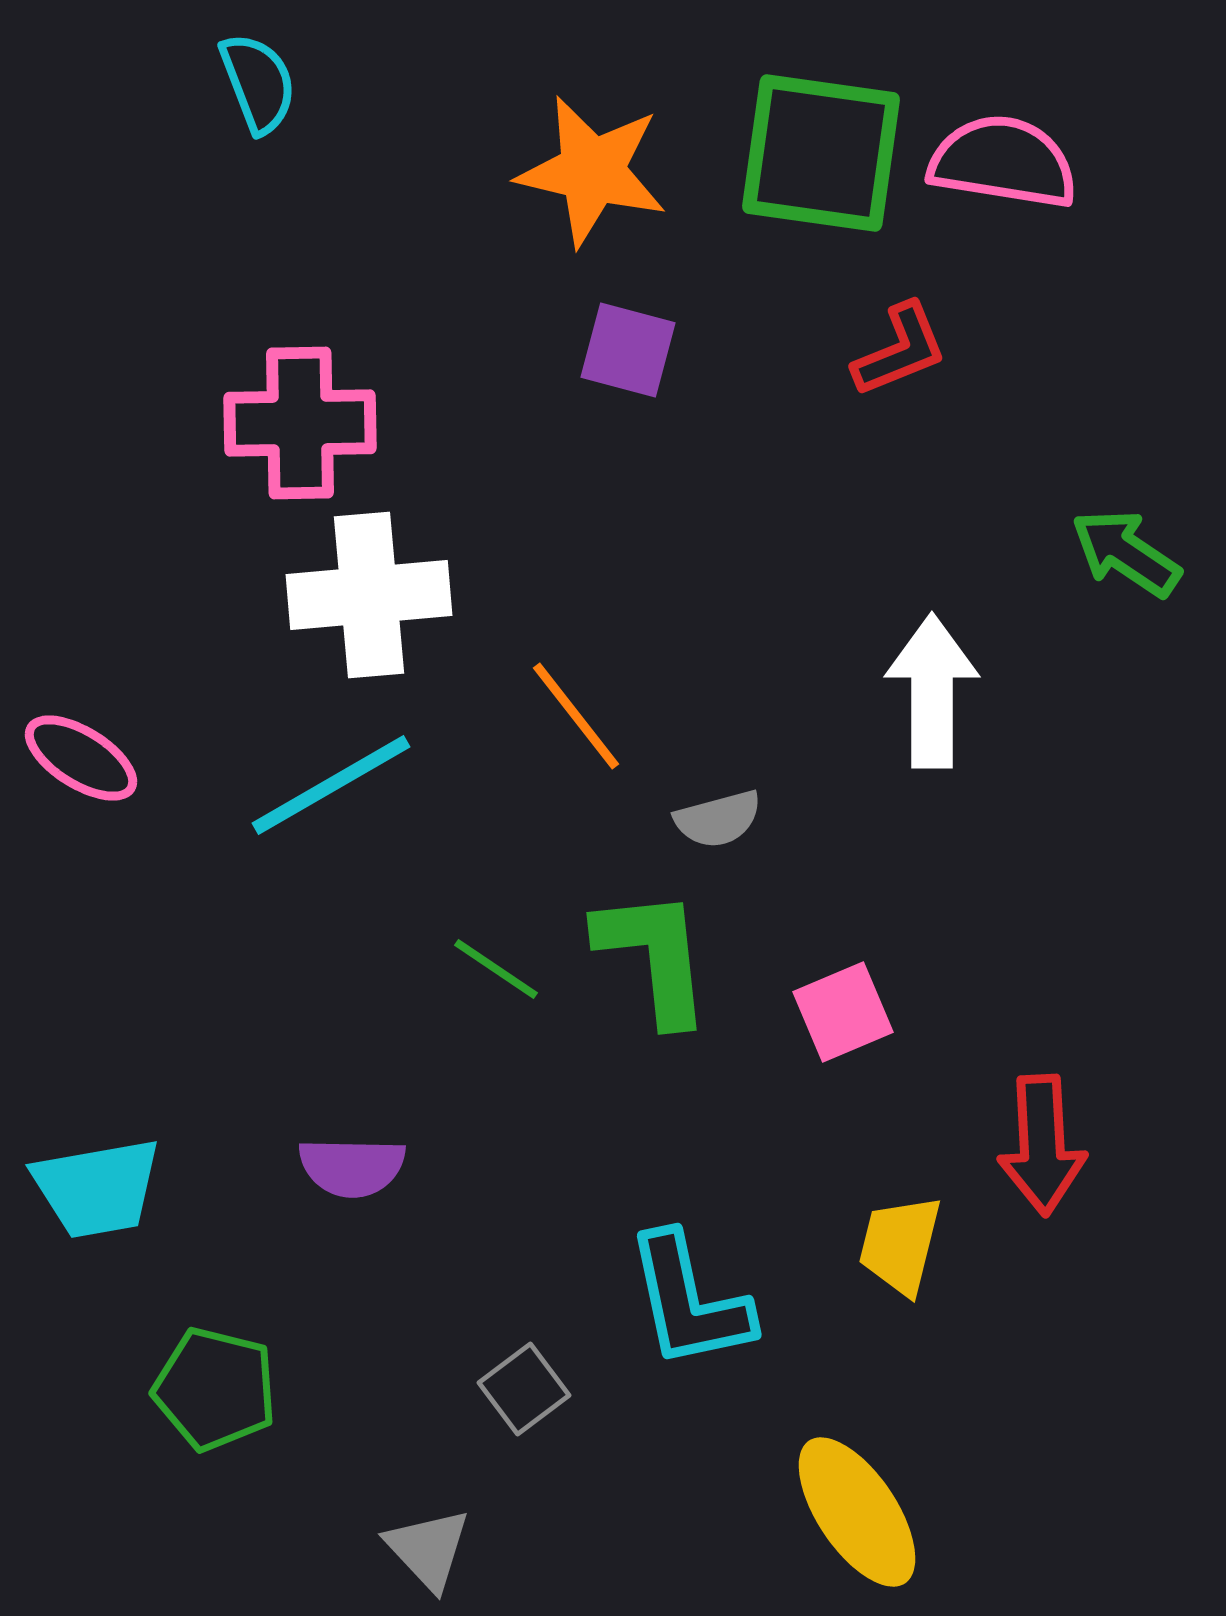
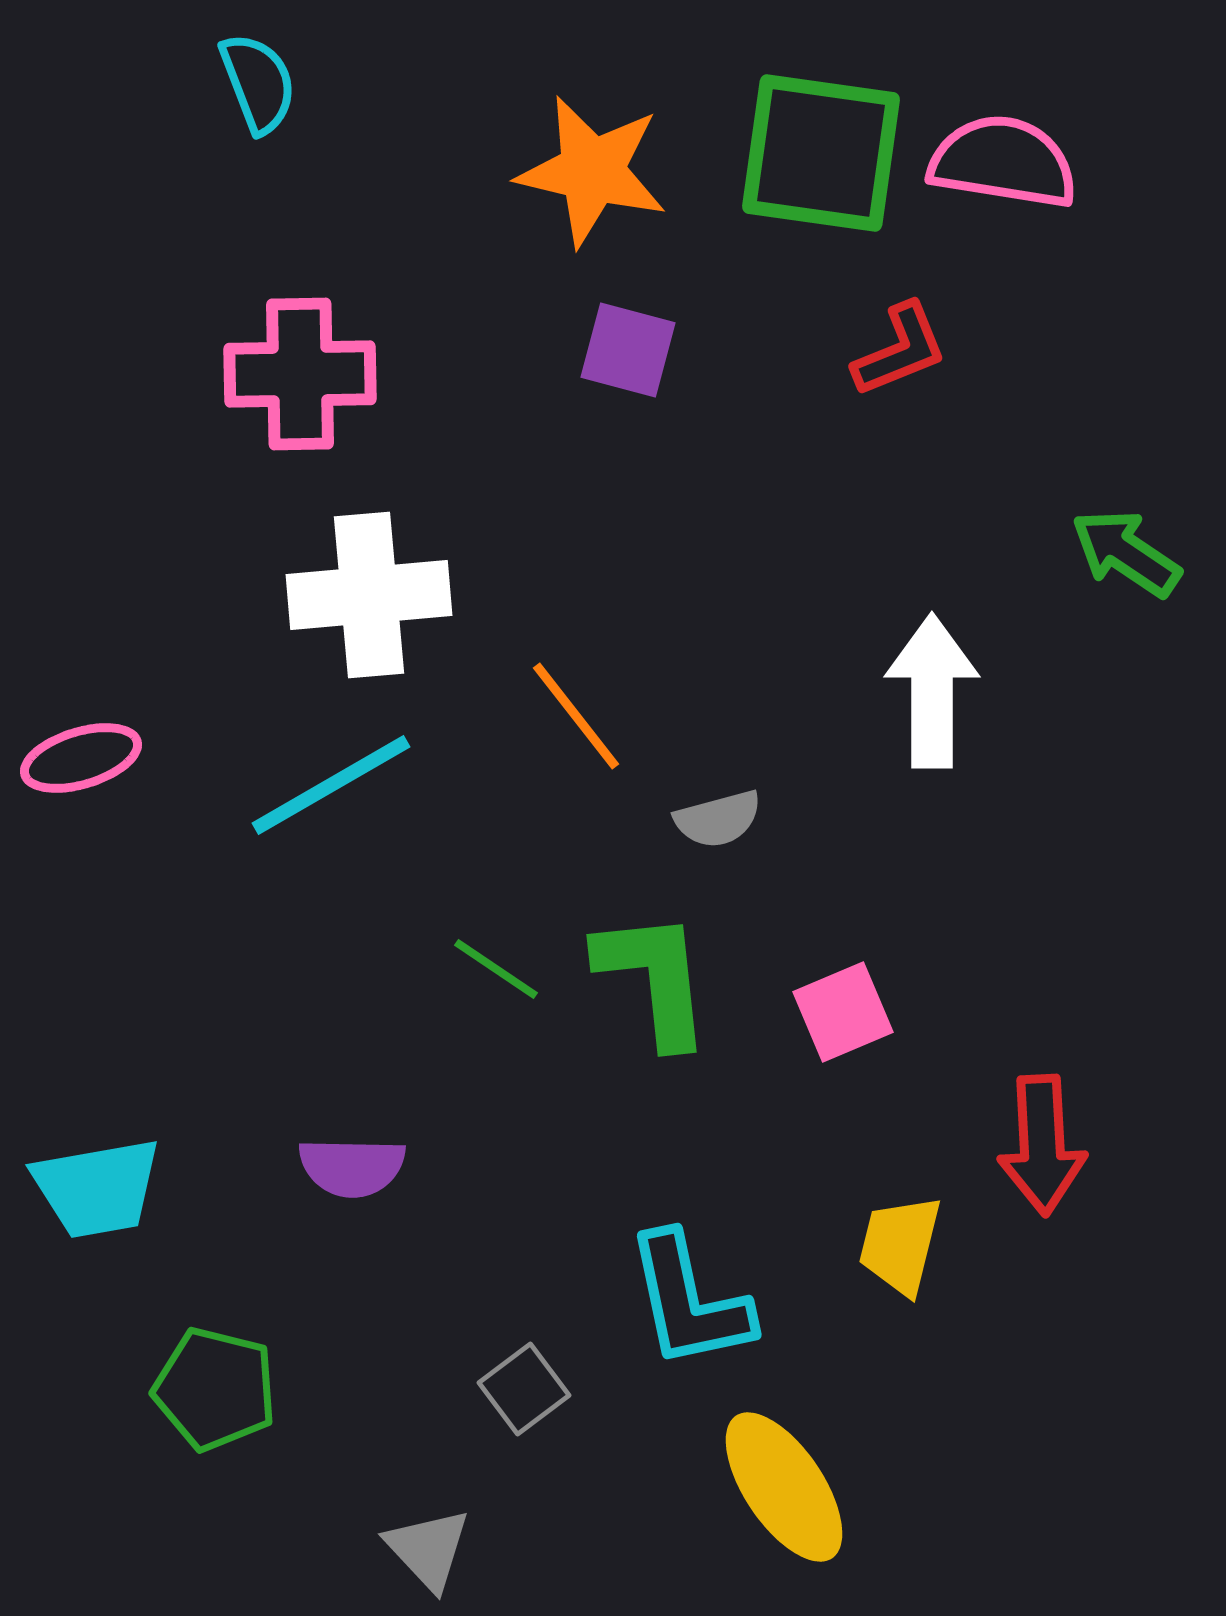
pink cross: moved 49 px up
pink ellipse: rotated 49 degrees counterclockwise
green L-shape: moved 22 px down
yellow ellipse: moved 73 px left, 25 px up
